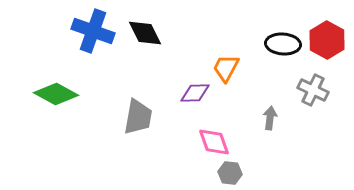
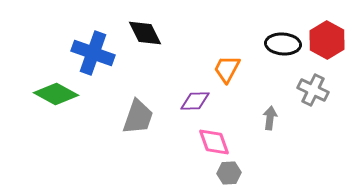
blue cross: moved 22 px down
orange trapezoid: moved 1 px right, 1 px down
purple diamond: moved 8 px down
gray trapezoid: rotated 9 degrees clockwise
gray hexagon: moved 1 px left; rotated 10 degrees counterclockwise
